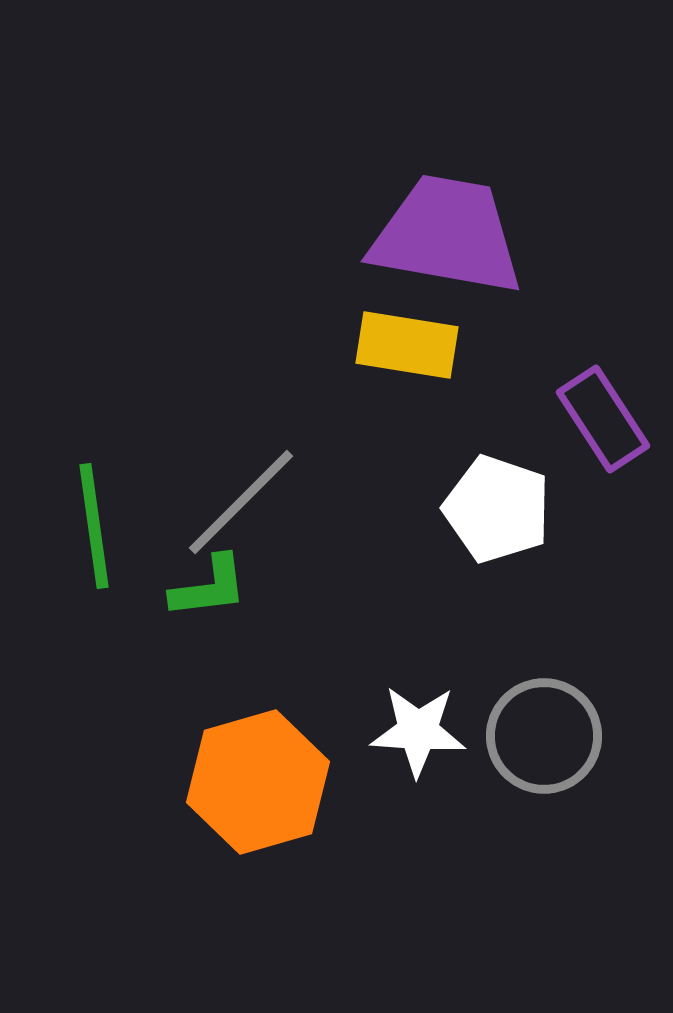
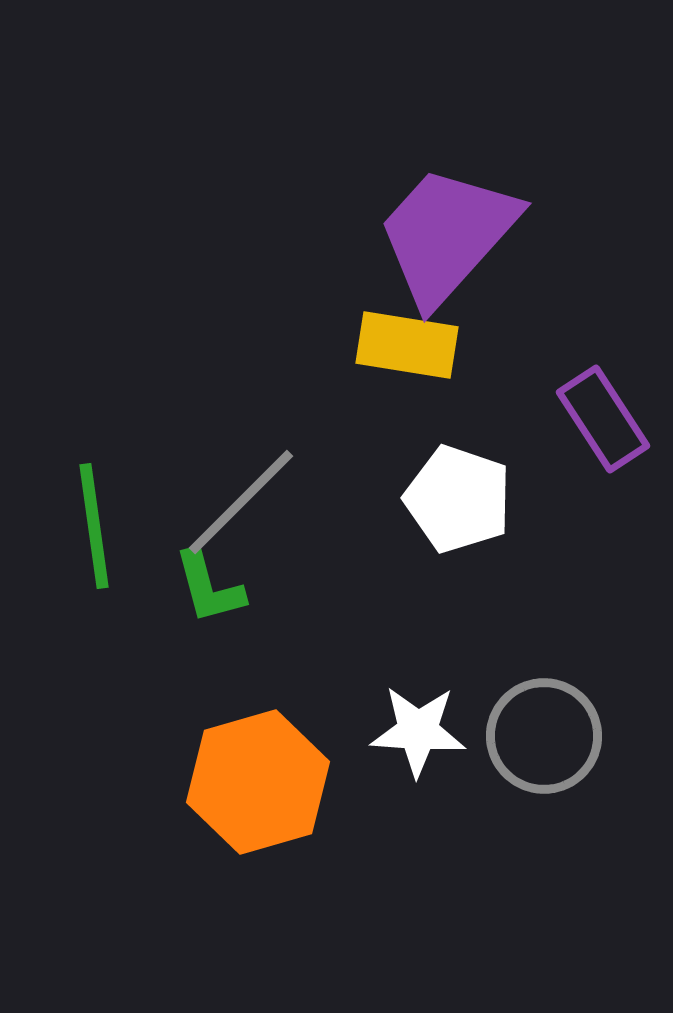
purple trapezoid: rotated 58 degrees counterclockwise
white pentagon: moved 39 px left, 10 px up
green L-shape: rotated 82 degrees clockwise
